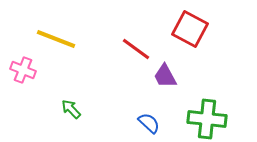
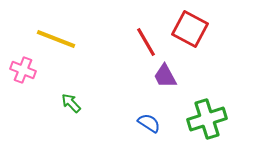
red line: moved 10 px right, 7 px up; rotated 24 degrees clockwise
green arrow: moved 6 px up
green cross: rotated 24 degrees counterclockwise
blue semicircle: rotated 10 degrees counterclockwise
